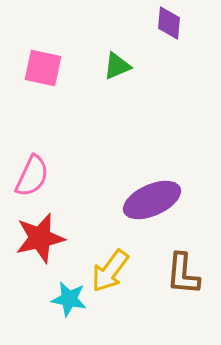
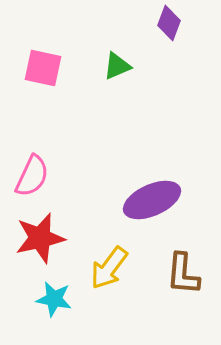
purple diamond: rotated 16 degrees clockwise
yellow arrow: moved 1 px left, 3 px up
cyan star: moved 15 px left
